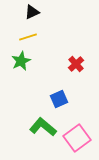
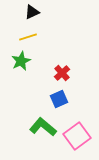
red cross: moved 14 px left, 9 px down
pink square: moved 2 px up
